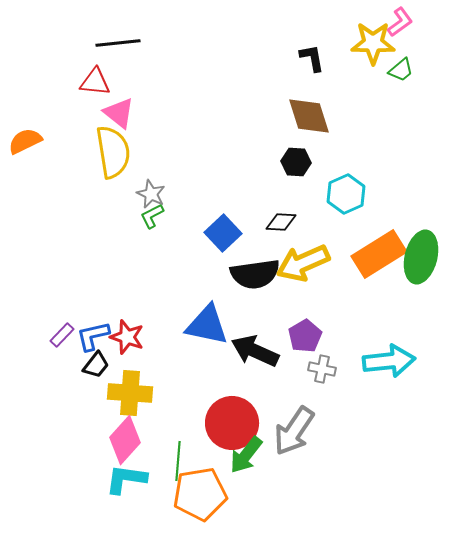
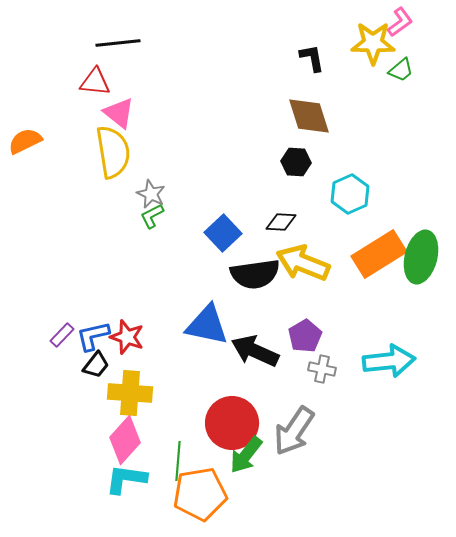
cyan hexagon: moved 4 px right
yellow arrow: rotated 46 degrees clockwise
